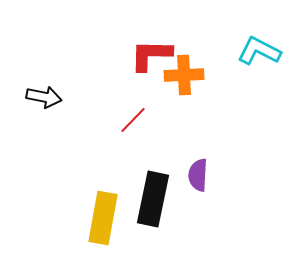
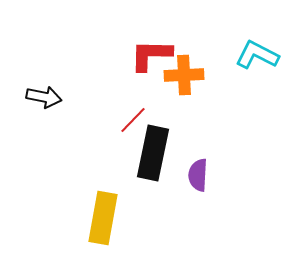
cyan L-shape: moved 2 px left, 4 px down
black rectangle: moved 46 px up
